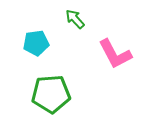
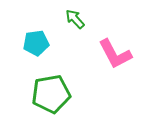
green pentagon: rotated 6 degrees counterclockwise
